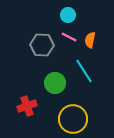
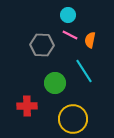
pink line: moved 1 px right, 2 px up
red cross: rotated 18 degrees clockwise
